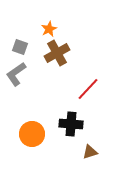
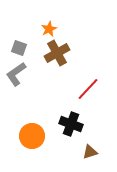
gray square: moved 1 px left, 1 px down
black cross: rotated 15 degrees clockwise
orange circle: moved 2 px down
